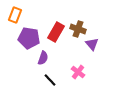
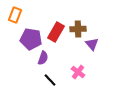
brown cross: rotated 21 degrees counterclockwise
purple pentagon: moved 2 px right, 1 px down
